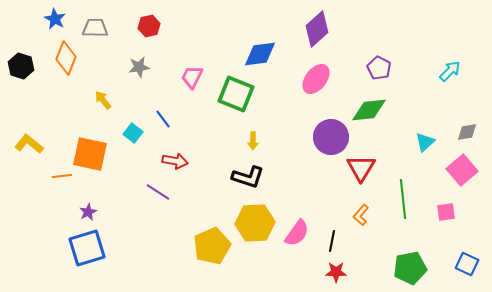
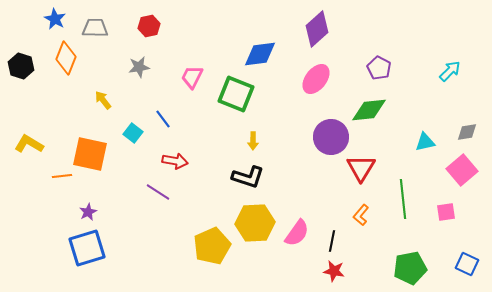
cyan triangle at (425, 142): rotated 30 degrees clockwise
yellow L-shape at (29, 144): rotated 8 degrees counterclockwise
red star at (336, 272): moved 2 px left, 1 px up; rotated 10 degrees clockwise
